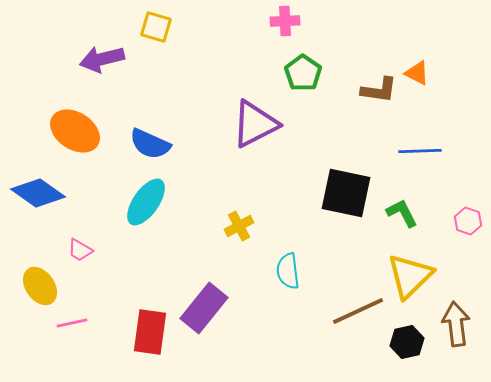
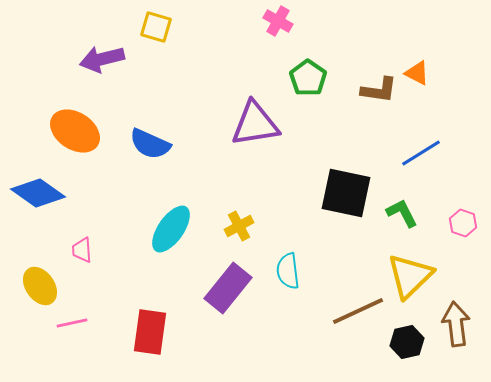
pink cross: moved 7 px left; rotated 32 degrees clockwise
green pentagon: moved 5 px right, 5 px down
purple triangle: rotated 18 degrees clockwise
blue line: moved 1 px right, 2 px down; rotated 30 degrees counterclockwise
cyan ellipse: moved 25 px right, 27 px down
pink hexagon: moved 5 px left, 2 px down
pink trapezoid: moved 2 px right; rotated 56 degrees clockwise
purple rectangle: moved 24 px right, 20 px up
